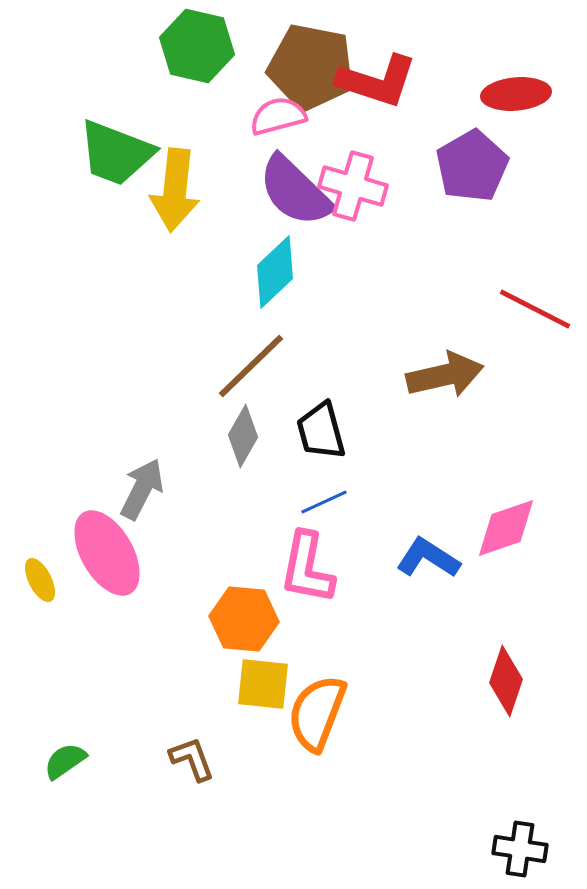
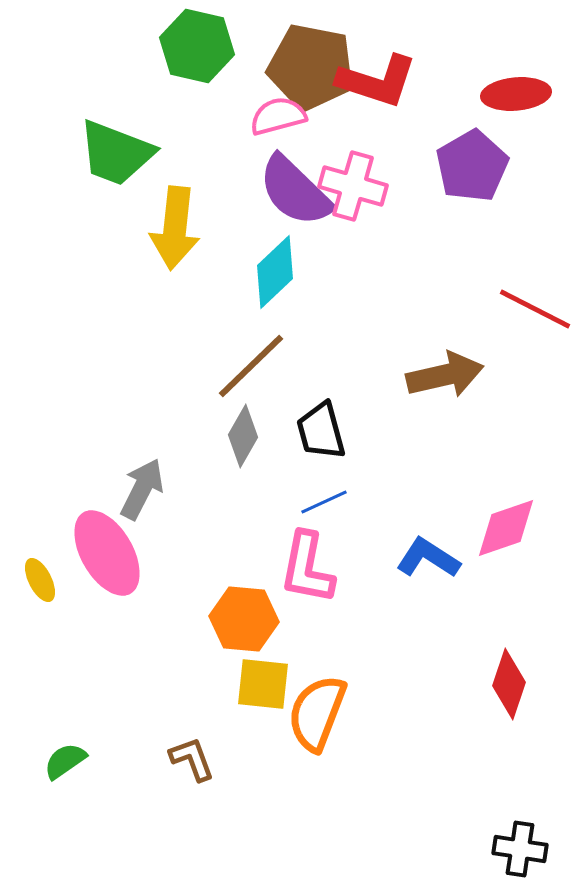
yellow arrow: moved 38 px down
red diamond: moved 3 px right, 3 px down
